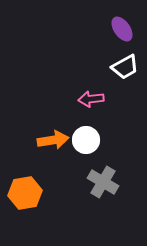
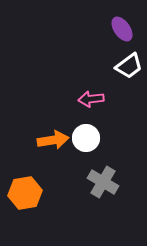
white trapezoid: moved 4 px right, 1 px up; rotated 8 degrees counterclockwise
white circle: moved 2 px up
